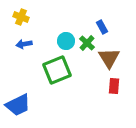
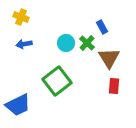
cyan circle: moved 2 px down
green square: moved 11 px down; rotated 16 degrees counterclockwise
